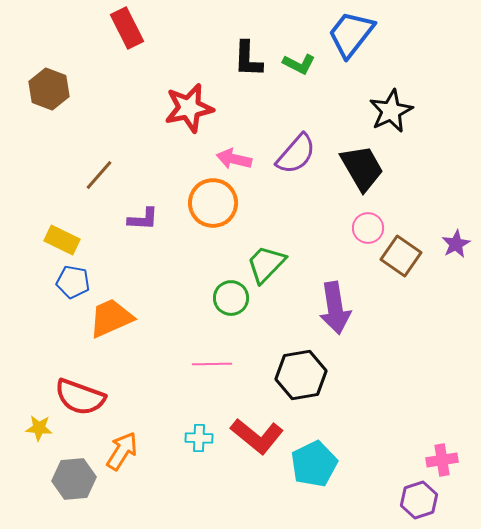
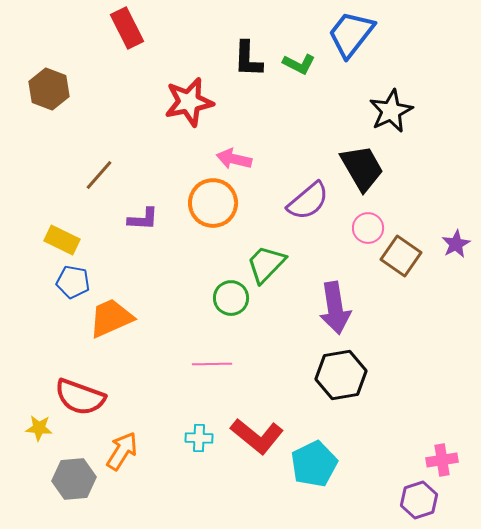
red star: moved 6 px up
purple semicircle: moved 12 px right, 47 px down; rotated 9 degrees clockwise
black hexagon: moved 40 px right
